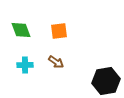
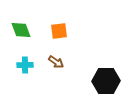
black hexagon: rotated 8 degrees clockwise
